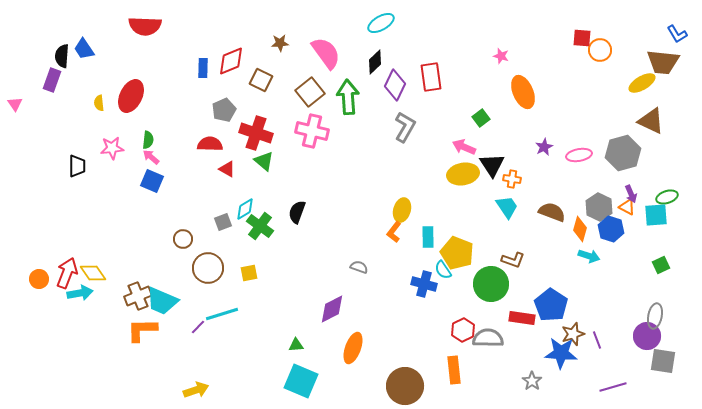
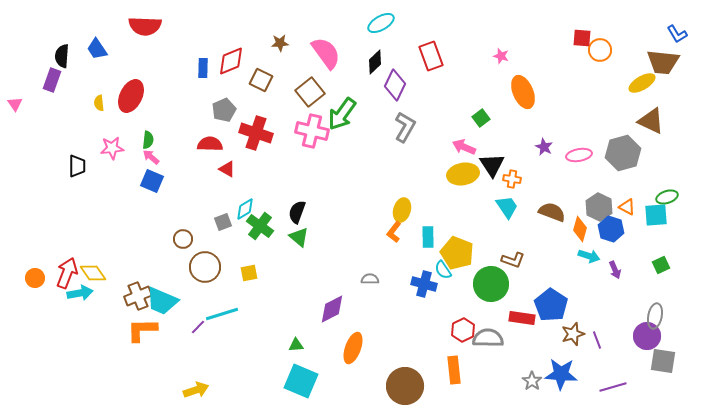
blue trapezoid at (84, 49): moved 13 px right
red rectangle at (431, 77): moved 21 px up; rotated 12 degrees counterclockwise
green arrow at (348, 97): moved 6 px left, 17 px down; rotated 140 degrees counterclockwise
purple star at (544, 147): rotated 18 degrees counterclockwise
green triangle at (264, 161): moved 35 px right, 76 px down
purple arrow at (631, 194): moved 16 px left, 76 px down
gray semicircle at (359, 267): moved 11 px right, 12 px down; rotated 18 degrees counterclockwise
brown circle at (208, 268): moved 3 px left, 1 px up
orange circle at (39, 279): moved 4 px left, 1 px up
blue star at (561, 353): moved 21 px down
